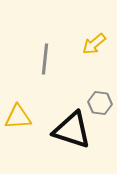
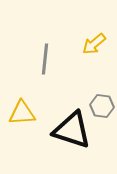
gray hexagon: moved 2 px right, 3 px down
yellow triangle: moved 4 px right, 4 px up
